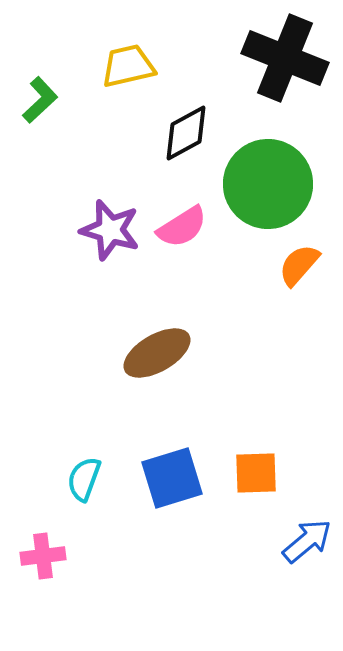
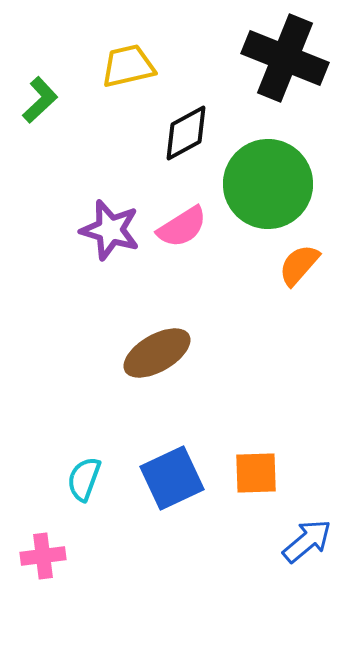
blue square: rotated 8 degrees counterclockwise
